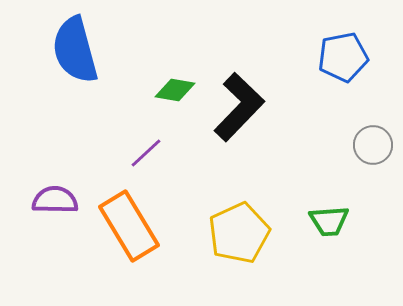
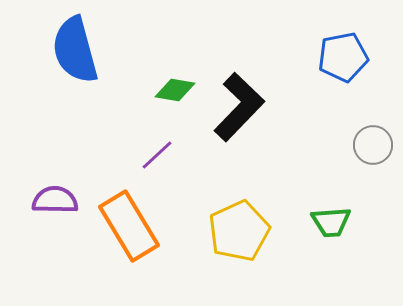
purple line: moved 11 px right, 2 px down
green trapezoid: moved 2 px right, 1 px down
yellow pentagon: moved 2 px up
